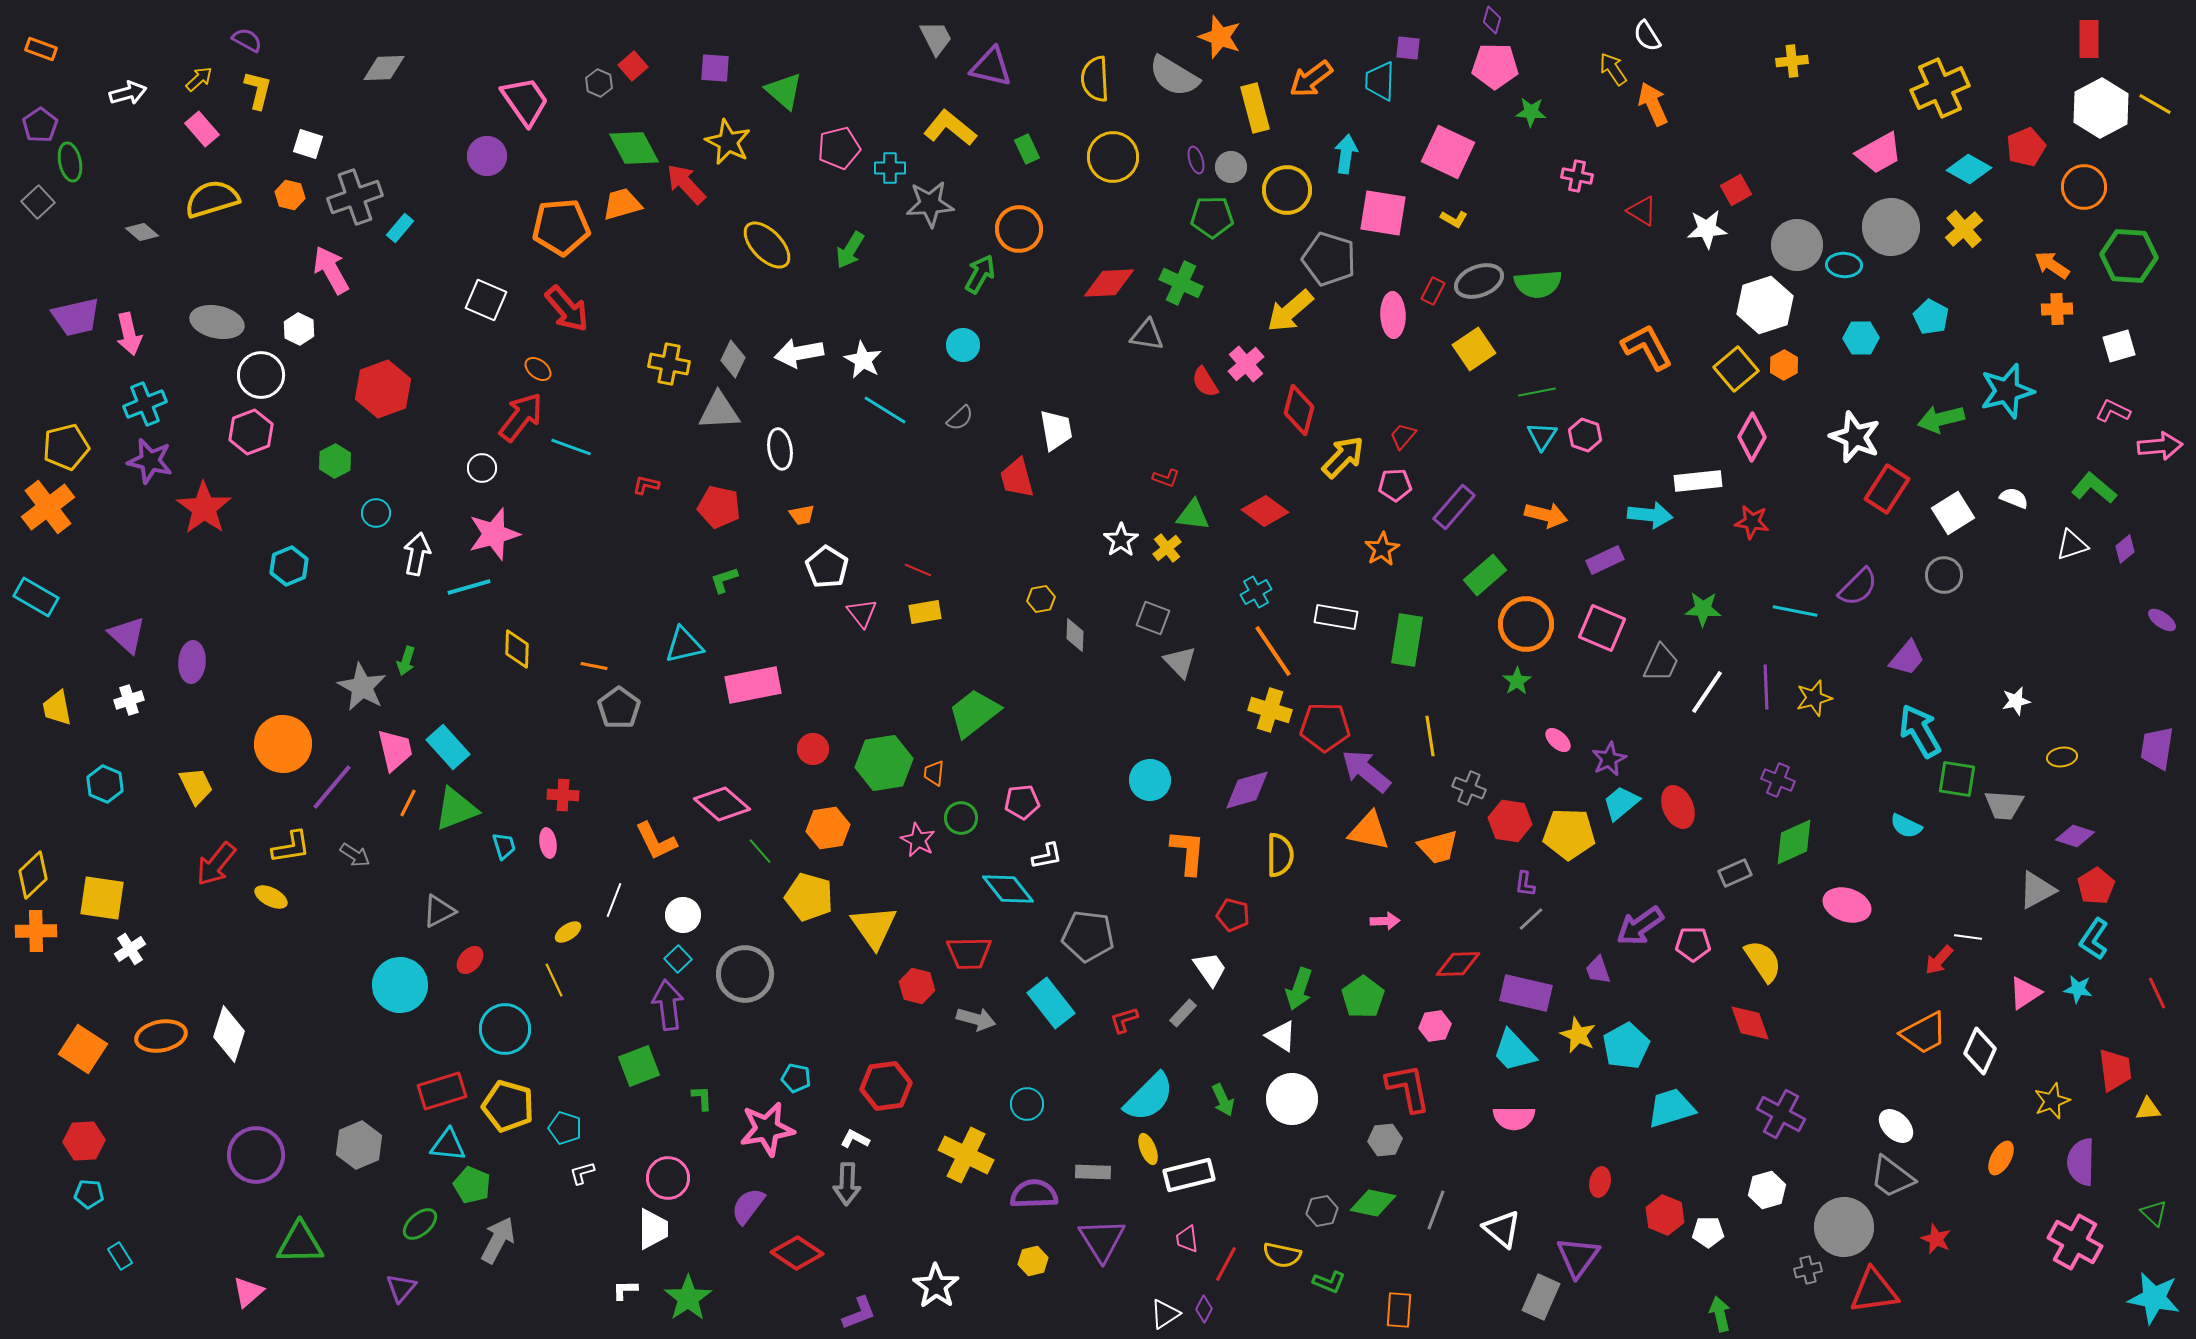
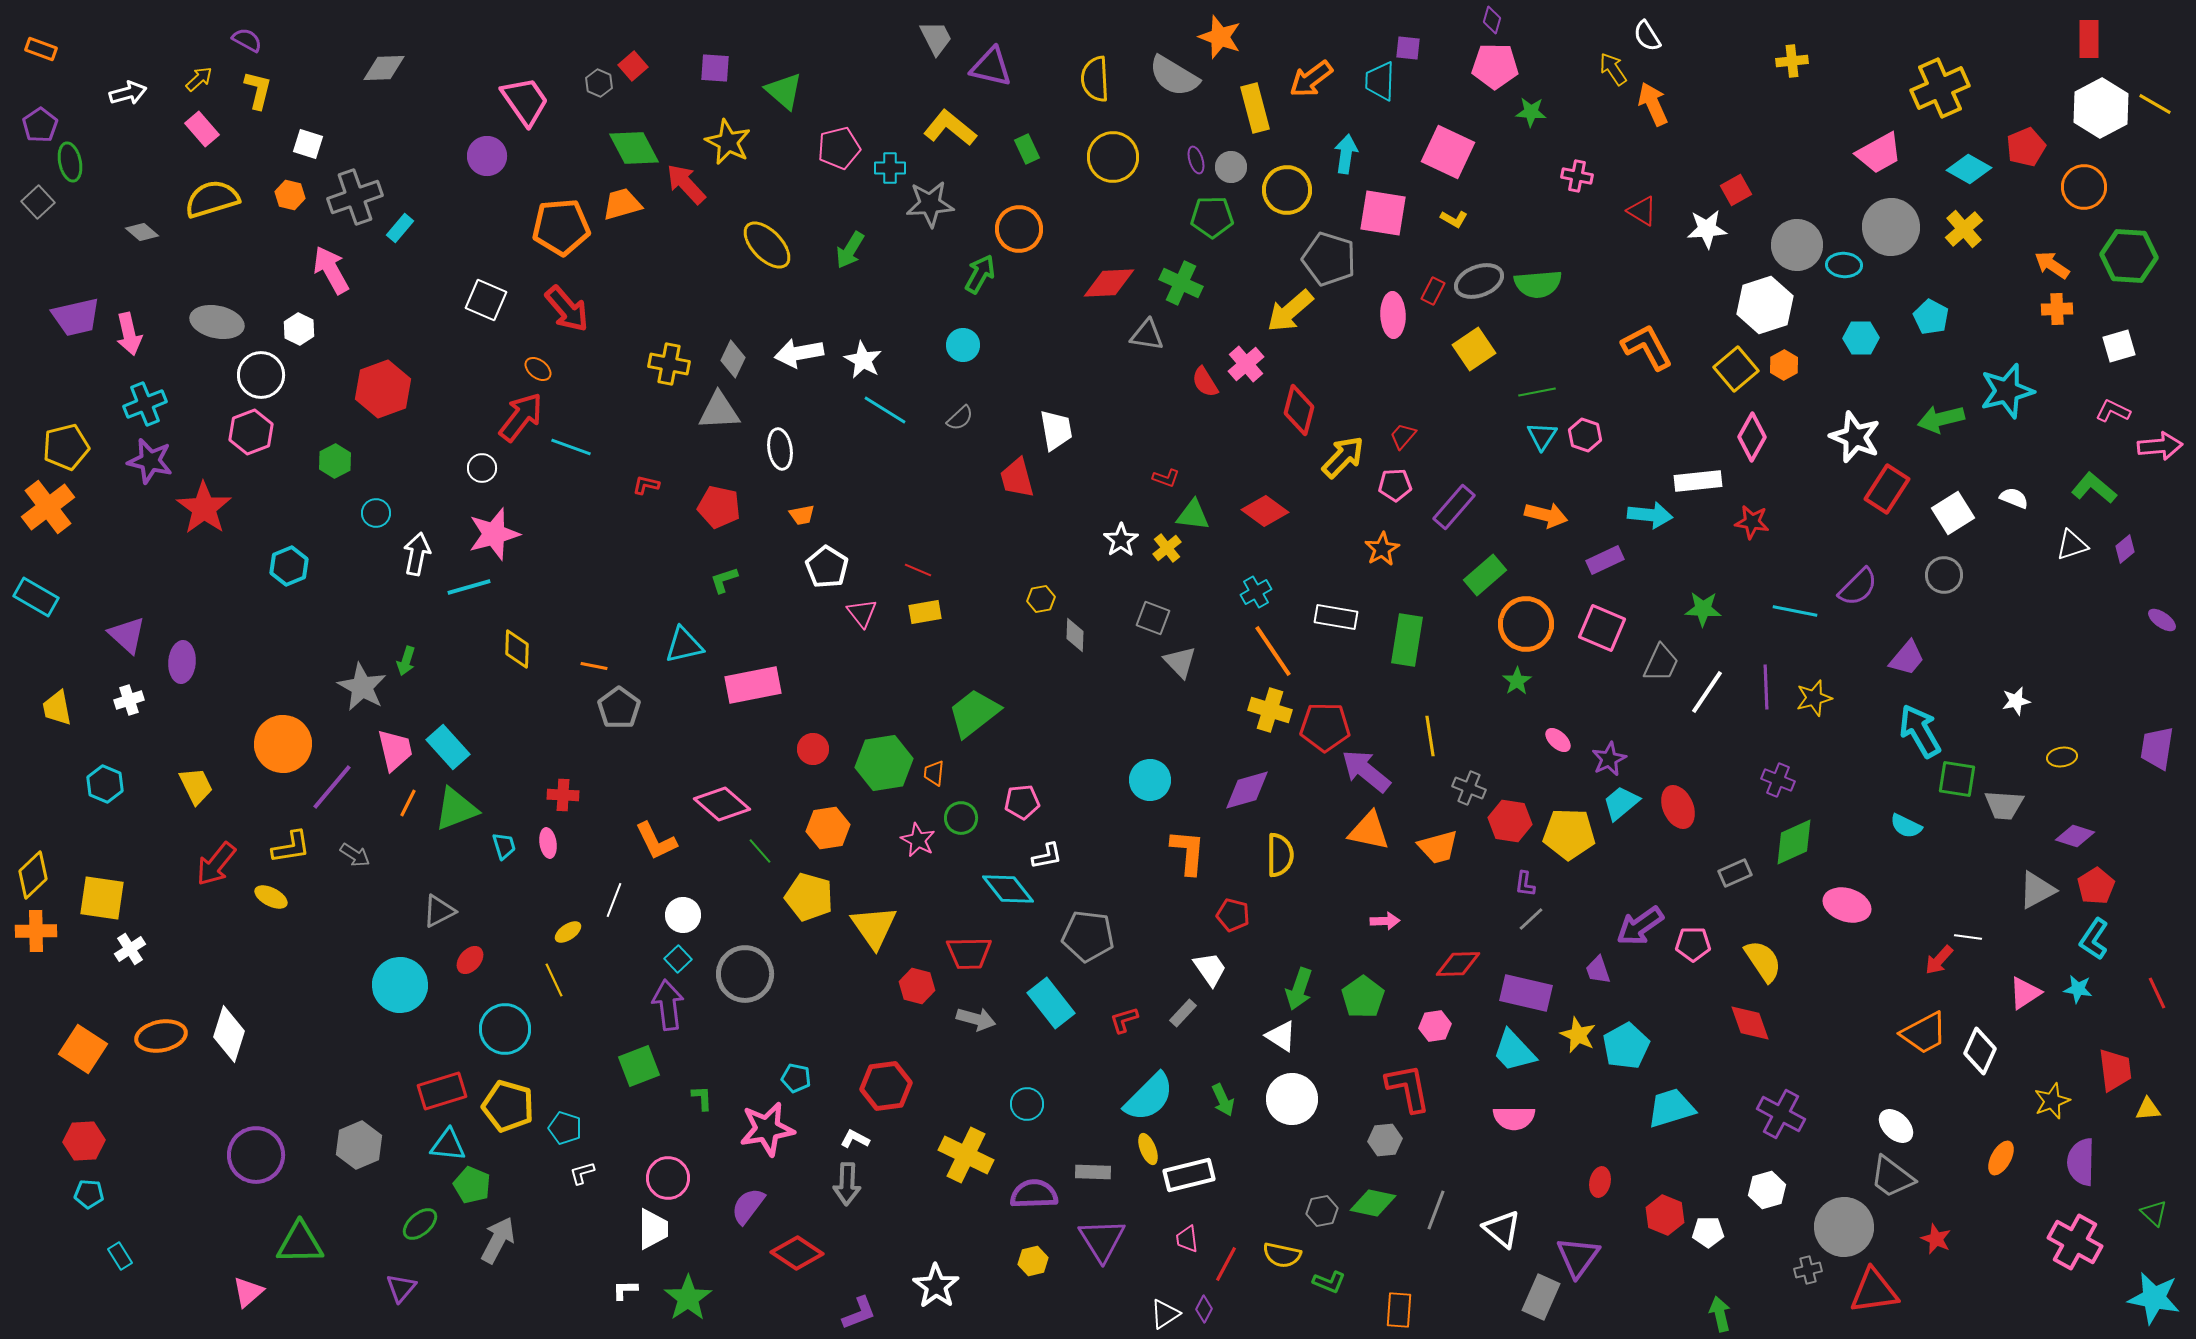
purple ellipse at (192, 662): moved 10 px left
